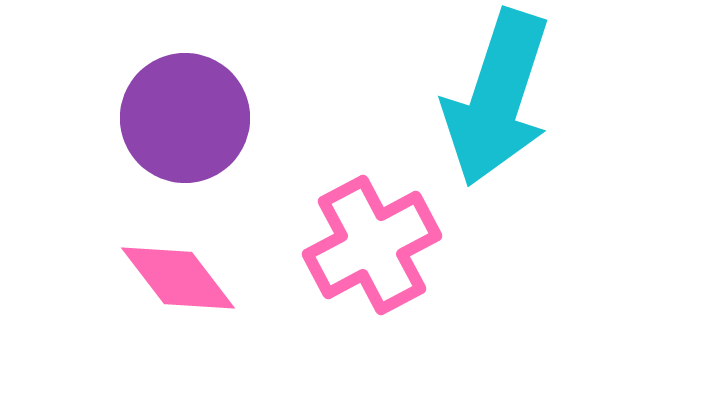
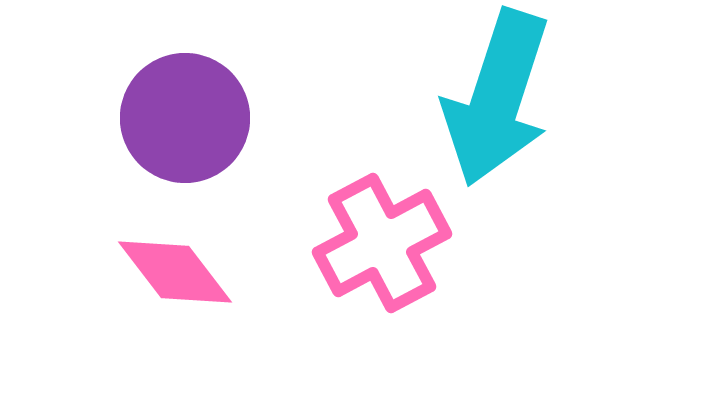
pink cross: moved 10 px right, 2 px up
pink diamond: moved 3 px left, 6 px up
